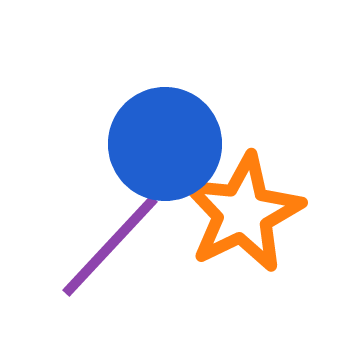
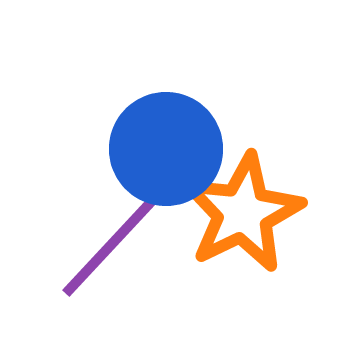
blue circle: moved 1 px right, 5 px down
